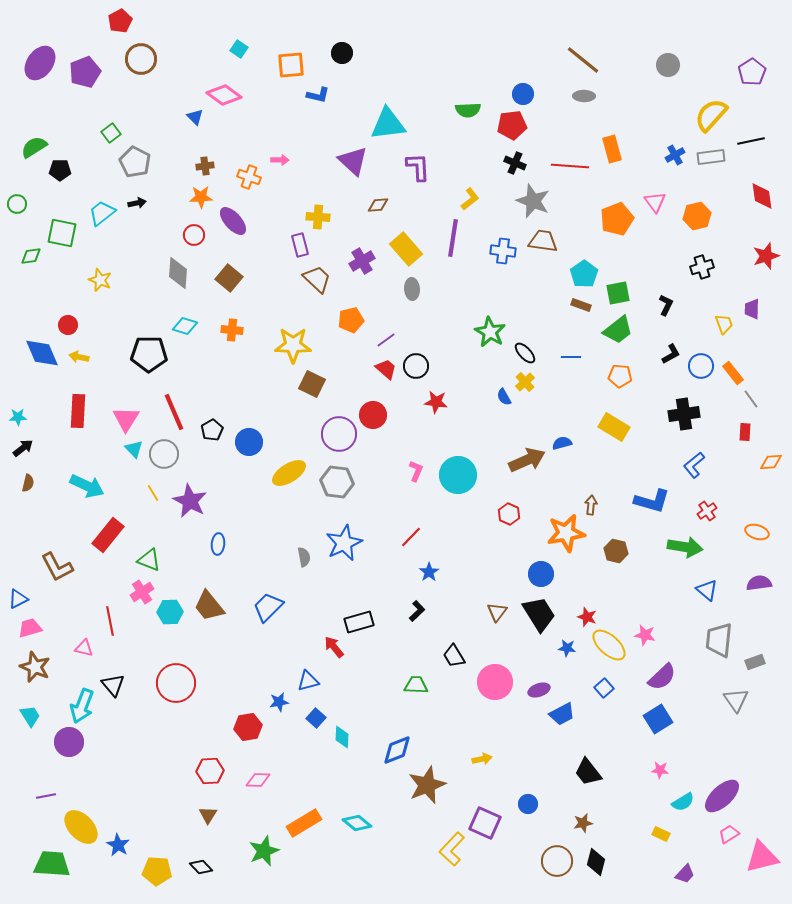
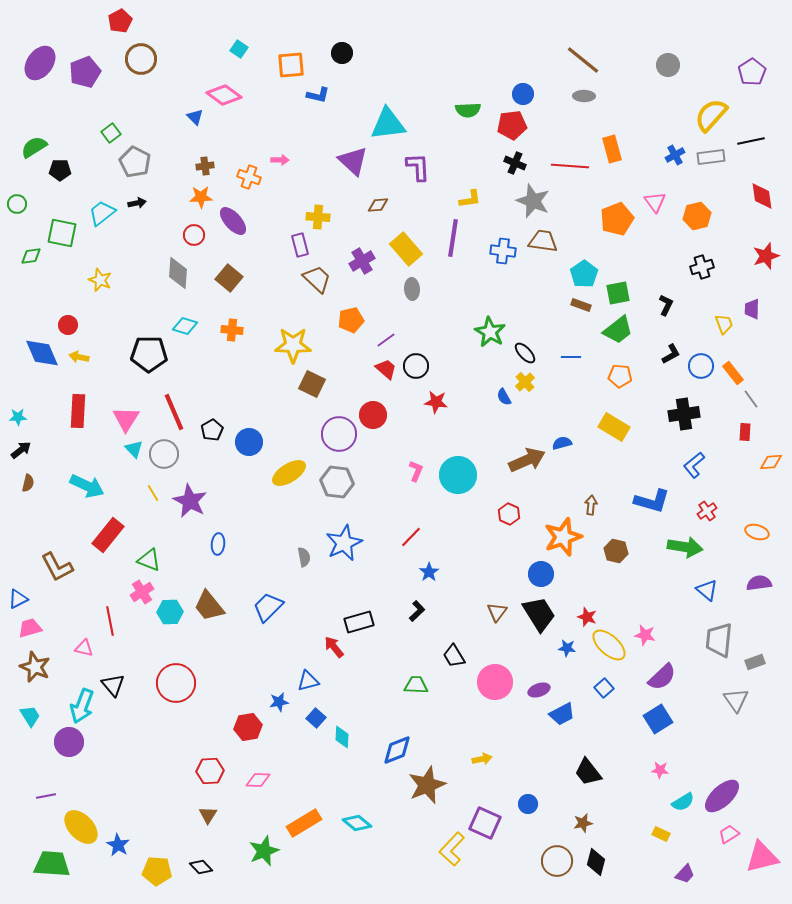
yellow L-shape at (470, 199): rotated 30 degrees clockwise
black arrow at (23, 448): moved 2 px left, 2 px down
orange star at (566, 533): moved 3 px left, 4 px down; rotated 9 degrees counterclockwise
